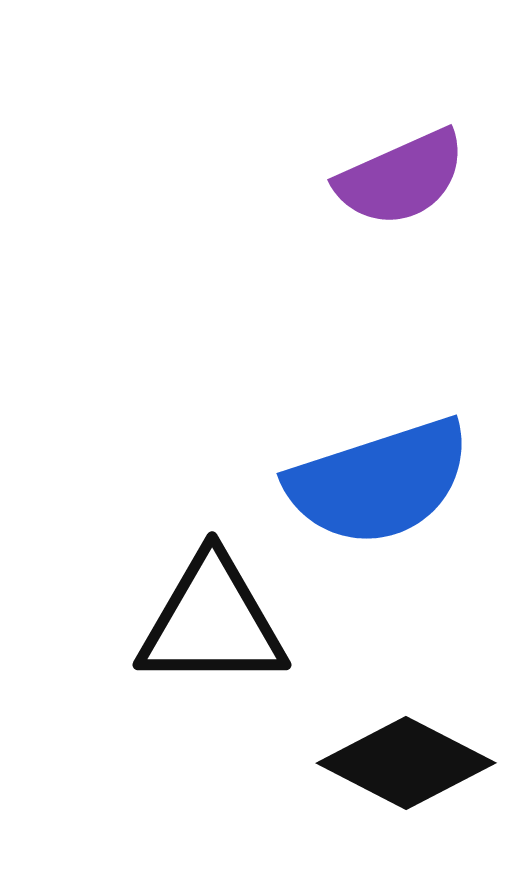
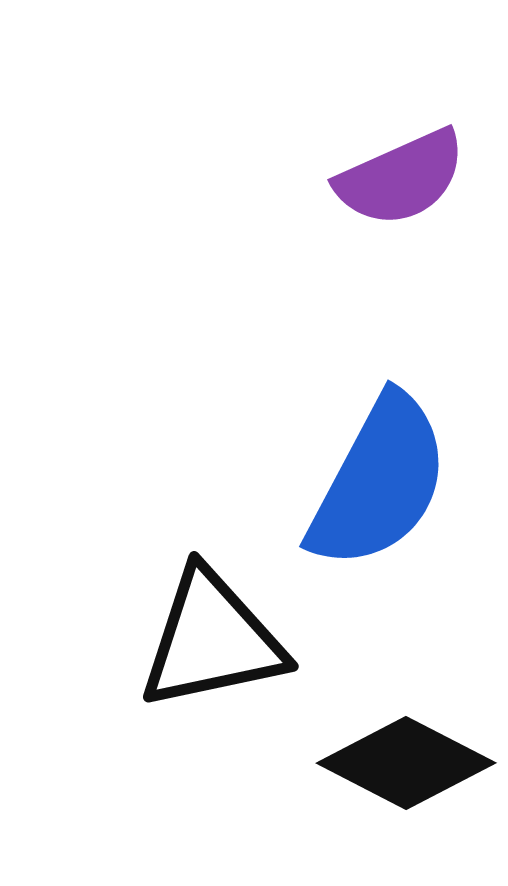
blue semicircle: rotated 44 degrees counterclockwise
black triangle: moved 18 px down; rotated 12 degrees counterclockwise
